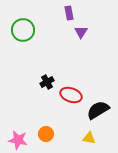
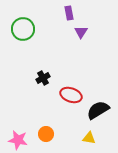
green circle: moved 1 px up
black cross: moved 4 px left, 4 px up
